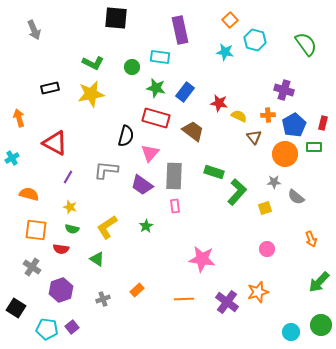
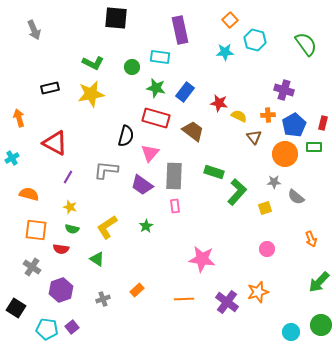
cyan star at (225, 52): rotated 12 degrees counterclockwise
